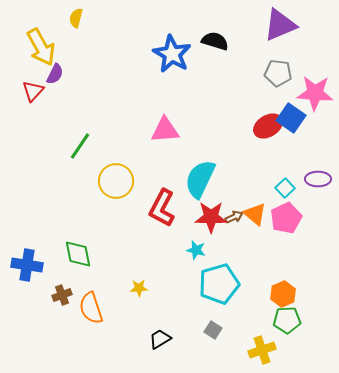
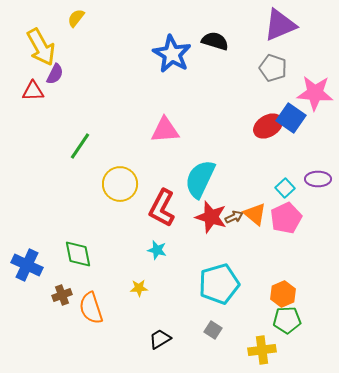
yellow semicircle: rotated 24 degrees clockwise
gray pentagon: moved 5 px left, 5 px up; rotated 12 degrees clockwise
red triangle: rotated 45 degrees clockwise
yellow circle: moved 4 px right, 3 px down
red star: rotated 16 degrees clockwise
cyan star: moved 39 px left
blue cross: rotated 16 degrees clockwise
yellow cross: rotated 12 degrees clockwise
